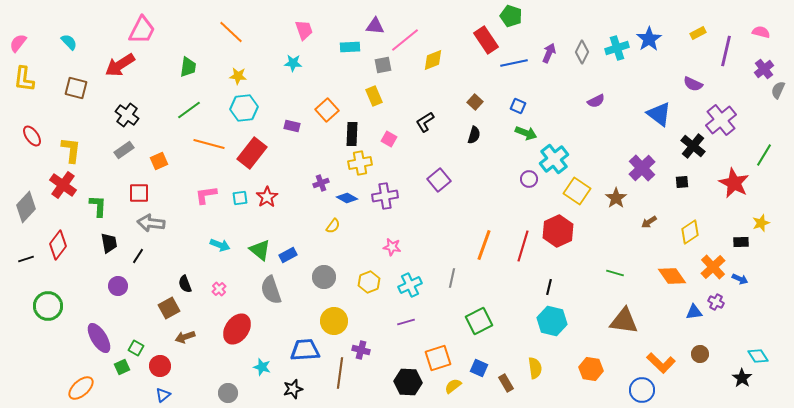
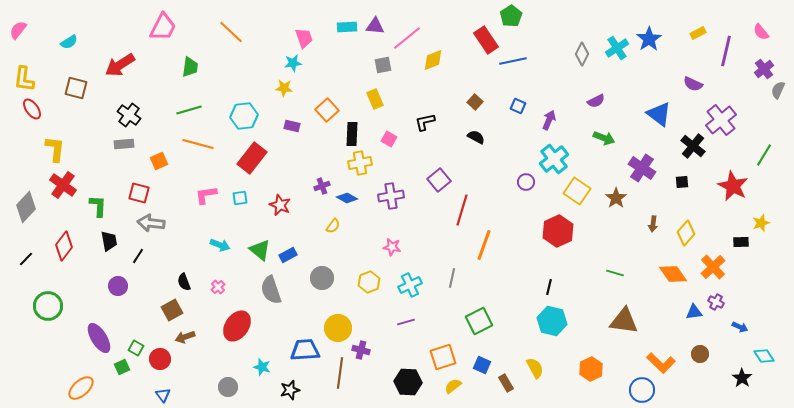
green pentagon at (511, 16): rotated 20 degrees clockwise
pink trapezoid at (142, 30): moved 21 px right, 3 px up
pink trapezoid at (304, 30): moved 8 px down
pink semicircle at (761, 32): rotated 144 degrees counterclockwise
pink line at (405, 40): moved 2 px right, 2 px up
cyan semicircle at (69, 42): rotated 102 degrees clockwise
pink semicircle at (18, 43): moved 13 px up
cyan rectangle at (350, 47): moved 3 px left, 20 px up
cyan cross at (617, 48): rotated 15 degrees counterclockwise
gray diamond at (582, 52): moved 2 px down
purple arrow at (549, 53): moved 67 px down
cyan star at (293, 63): rotated 12 degrees counterclockwise
blue line at (514, 63): moved 1 px left, 2 px up
green trapezoid at (188, 67): moved 2 px right
yellow star at (238, 76): moved 46 px right, 12 px down
yellow rectangle at (374, 96): moved 1 px right, 3 px down
cyan hexagon at (244, 108): moved 8 px down
green line at (189, 110): rotated 20 degrees clockwise
black cross at (127, 115): moved 2 px right
black L-shape at (425, 122): rotated 20 degrees clockwise
green arrow at (526, 133): moved 78 px right, 5 px down
black semicircle at (474, 135): moved 2 px right, 2 px down; rotated 78 degrees counterclockwise
red ellipse at (32, 136): moved 27 px up
orange line at (209, 144): moved 11 px left
yellow L-shape at (71, 150): moved 16 px left, 1 px up
gray rectangle at (124, 150): moved 6 px up; rotated 30 degrees clockwise
red rectangle at (252, 153): moved 5 px down
purple cross at (642, 168): rotated 12 degrees counterclockwise
purple circle at (529, 179): moved 3 px left, 3 px down
purple cross at (321, 183): moved 1 px right, 3 px down
red star at (734, 183): moved 1 px left, 3 px down
red square at (139, 193): rotated 15 degrees clockwise
purple cross at (385, 196): moved 6 px right
red star at (267, 197): moved 13 px right, 8 px down; rotated 15 degrees counterclockwise
brown arrow at (649, 222): moved 4 px right, 2 px down; rotated 49 degrees counterclockwise
yellow diamond at (690, 232): moved 4 px left, 1 px down; rotated 15 degrees counterclockwise
black trapezoid at (109, 243): moved 2 px up
red diamond at (58, 245): moved 6 px right, 1 px down
red line at (523, 246): moved 61 px left, 36 px up
black line at (26, 259): rotated 28 degrees counterclockwise
orange diamond at (672, 276): moved 1 px right, 2 px up
gray circle at (324, 277): moved 2 px left, 1 px down
blue arrow at (740, 279): moved 48 px down
black semicircle at (185, 284): moved 1 px left, 2 px up
pink cross at (219, 289): moved 1 px left, 2 px up
brown square at (169, 308): moved 3 px right, 2 px down
yellow circle at (334, 321): moved 4 px right, 7 px down
red ellipse at (237, 329): moved 3 px up
cyan diamond at (758, 356): moved 6 px right
orange square at (438, 358): moved 5 px right, 1 px up
red circle at (160, 366): moved 7 px up
blue square at (479, 368): moved 3 px right, 3 px up
yellow semicircle at (535, 368): rotated 20 degrees counterclockwise
orange hexagon at (591, 369): rotated 25 degrees clockwise
black star at (293, 389): moved 3 px left, 1 px down
gray circle at (228, 393): moved 6 px up
blue triangle at (163, 395): rotated 28 degrees counterclockwise
